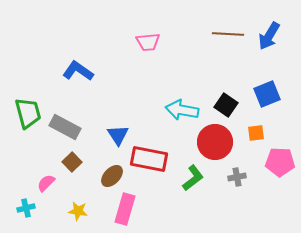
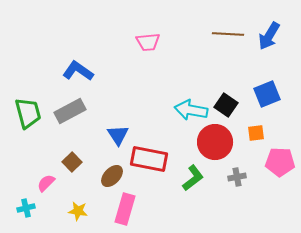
cyan arrow: moved 9 px right
gray rectangle: moved 5 px right, 16 px up; rotated 56 degrees counterclockwise
